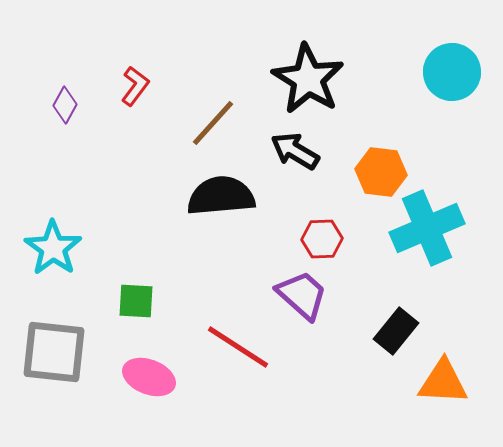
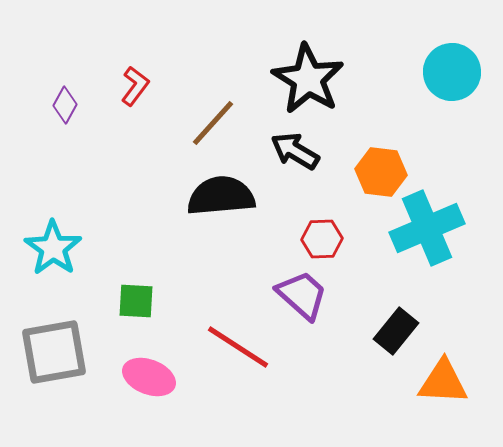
gray square: rotated 16 degrees counterclockwise
